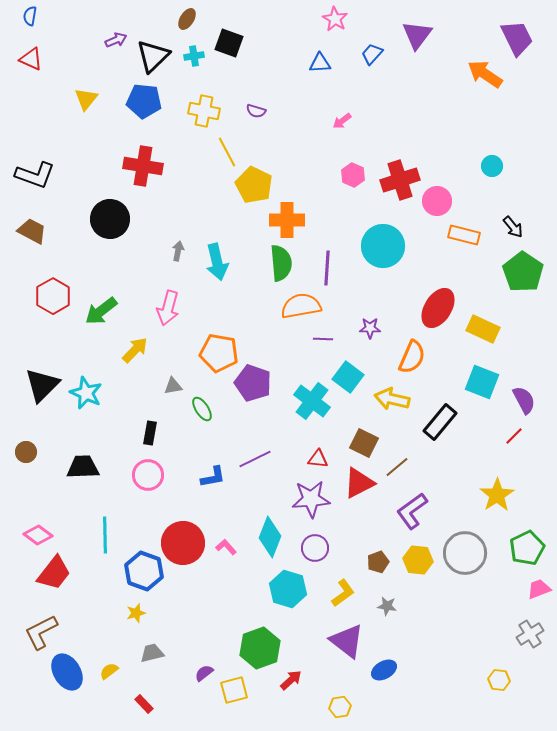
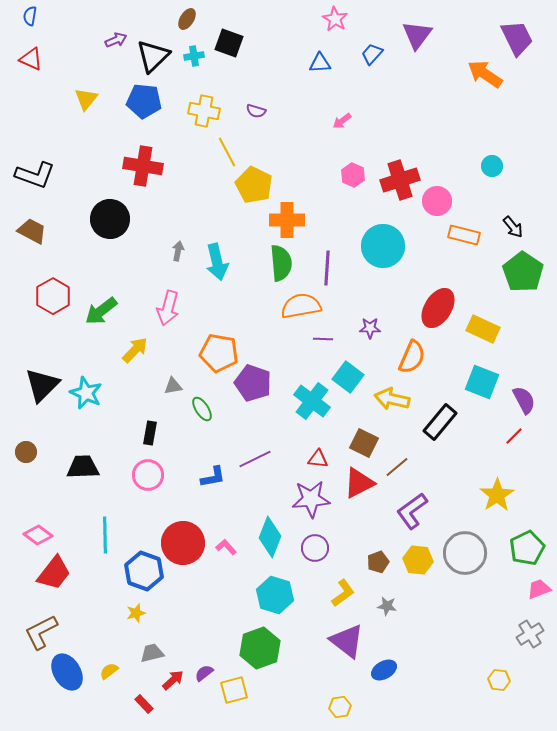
cyan hexagon at (288, 589): moved 13 px left, 6 px down
red arrow at (291, 680): moved 118 px left
